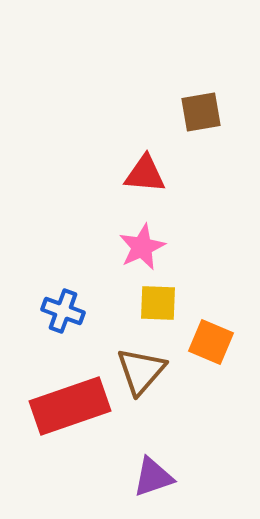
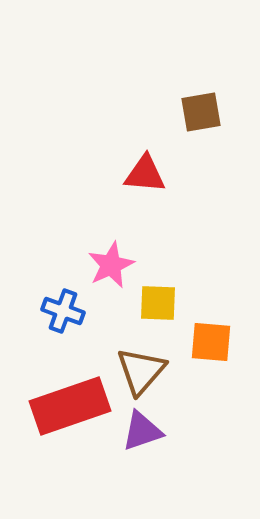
pink star: moved 31 px left, 18 px down
orange square: rotated 18 degrees counterclockwise
purple triangle: moved 11 px left, 46 px up
